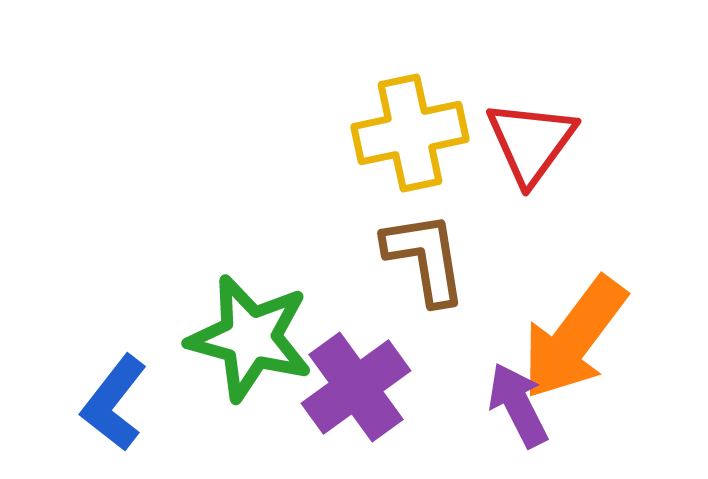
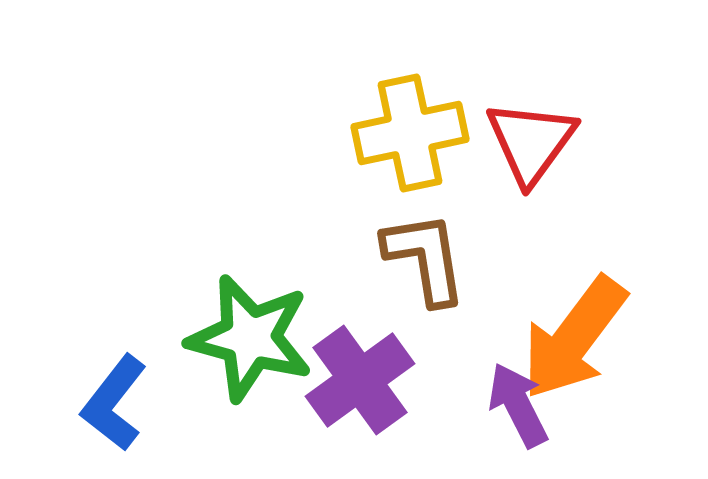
purple cross: moved 4 px right, 7 px up
